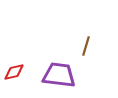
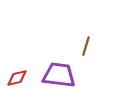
red diamond: moved 3 px right, 6 px down
